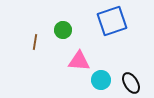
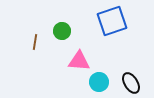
green circle: moved 1 px left, 1 px down
cyan circle: moved 2 px left, 2 px down
